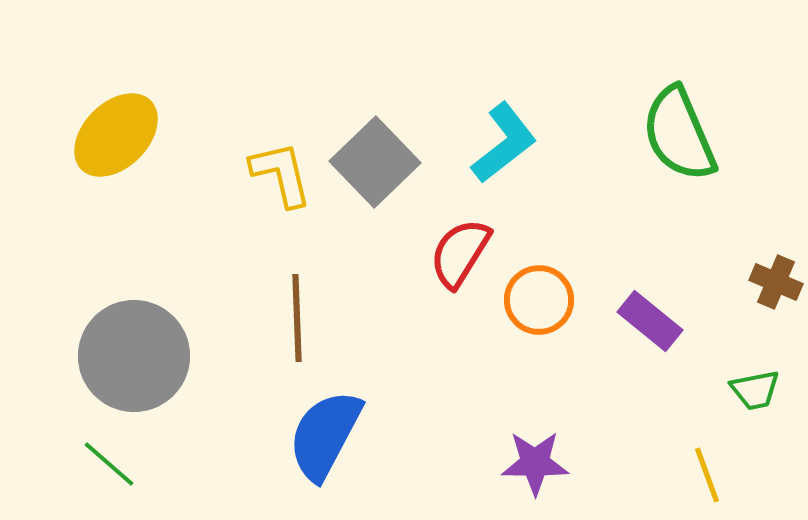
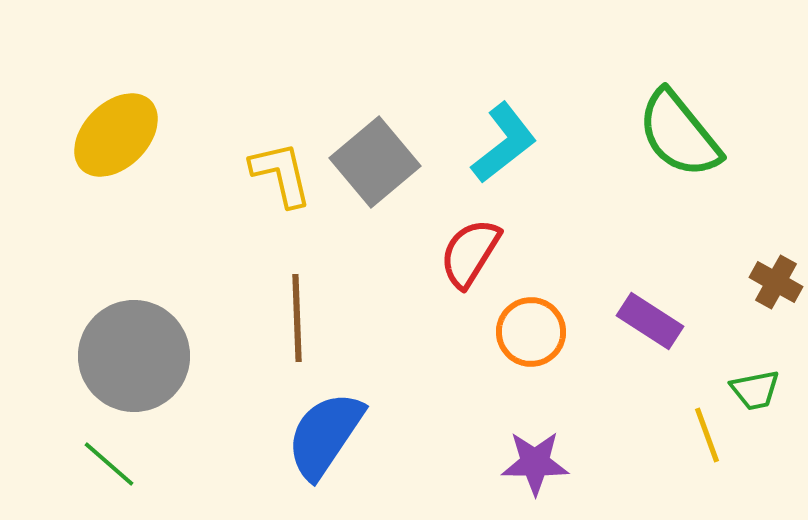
green semicircle: rotated 16 degrees counterclockwise
gray square: rotated 4 degrees clockwise
red semicircle: moved 10 px right
brown cross: rotated 6 degrees clockwise
orange circle: moved 8 px left, 32 px down
purple rectangle: rotated 6 degrees counterclockwise
blue semicircle: rotated 6 degrees clockwise
yellow line: moved 40 px up
